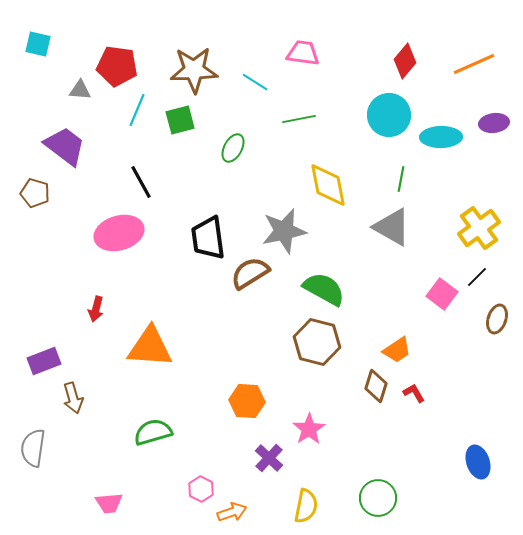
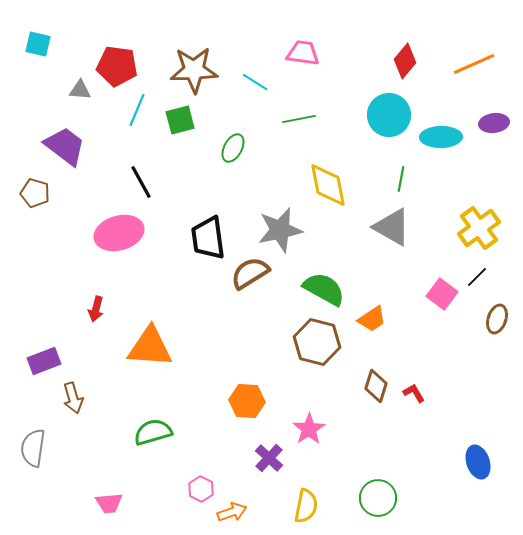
gray star at (284, 231): moved 4 px left, 1 px up
orange trapezoid at (397, 350): moved 25 px left, 31 px up
